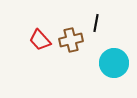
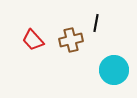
red trapezoid: moved 7 px left
cyan circle: moved 7 px down
